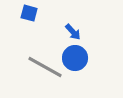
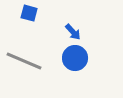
gray line: moved 21 px left, 6 px up; rotated 6 degrees counterclockwise
